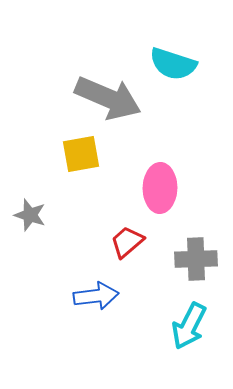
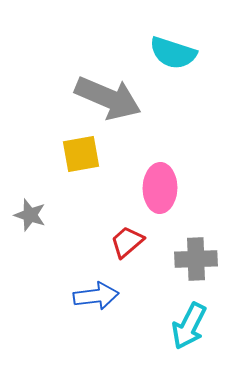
cyan semicircle: moved 11 px up
